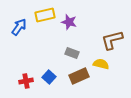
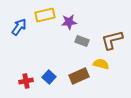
purple star: rotated 21 degrees counterclockwise
gray rectangle: moved 10 px right, 12 px up
